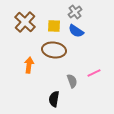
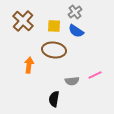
brown cross: moved 2 px left, 1 px up
pink line: moved 1 px right, 2 px down
gray semicircle: rotated 104 degrees clockwise
